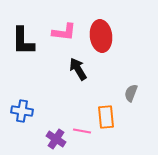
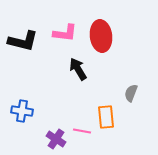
pink L-shape: moved 1 px right, 1 px down
black L-shape: rotated 76 degrees counterclockwise
